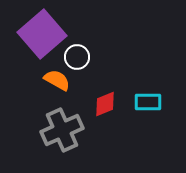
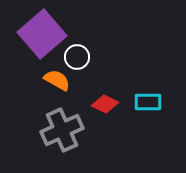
red diamond: rotated 48 degrees clockwise
